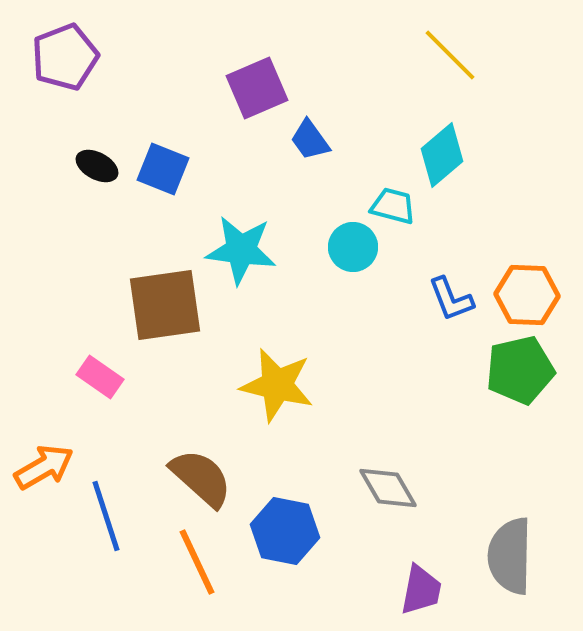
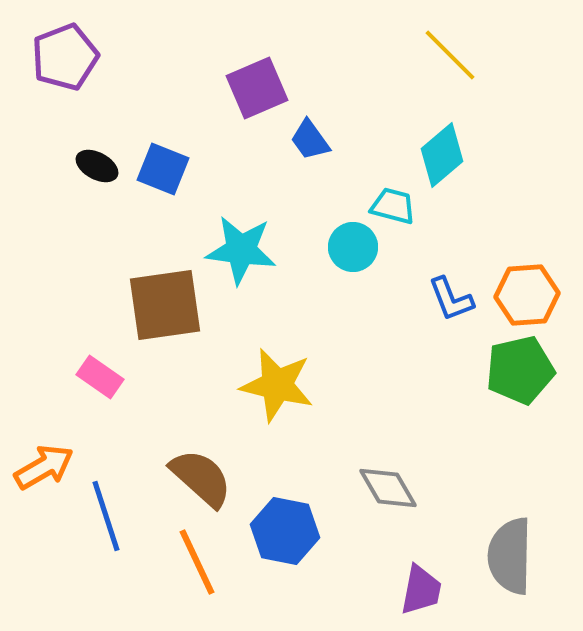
orange hexagon: rotated 6 degrees counterclockwise
